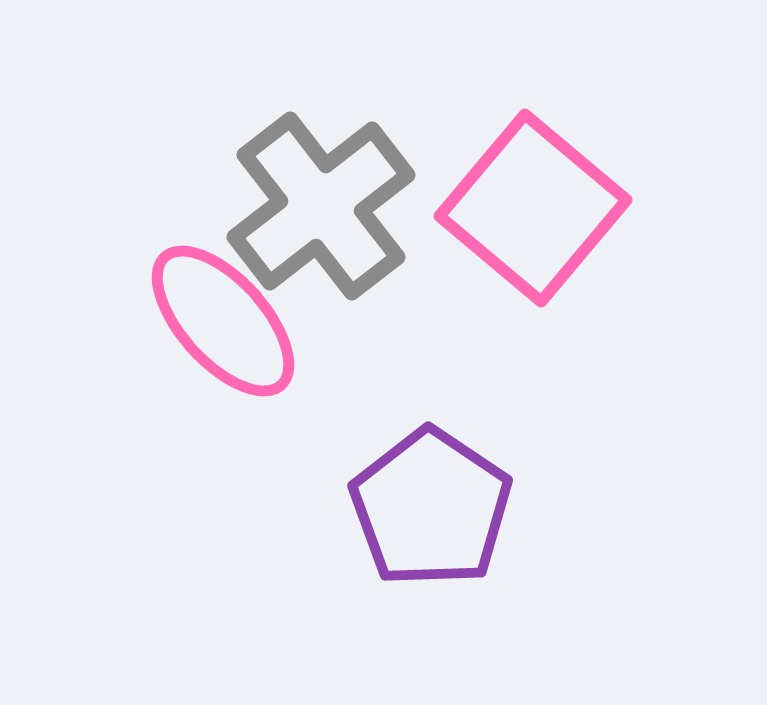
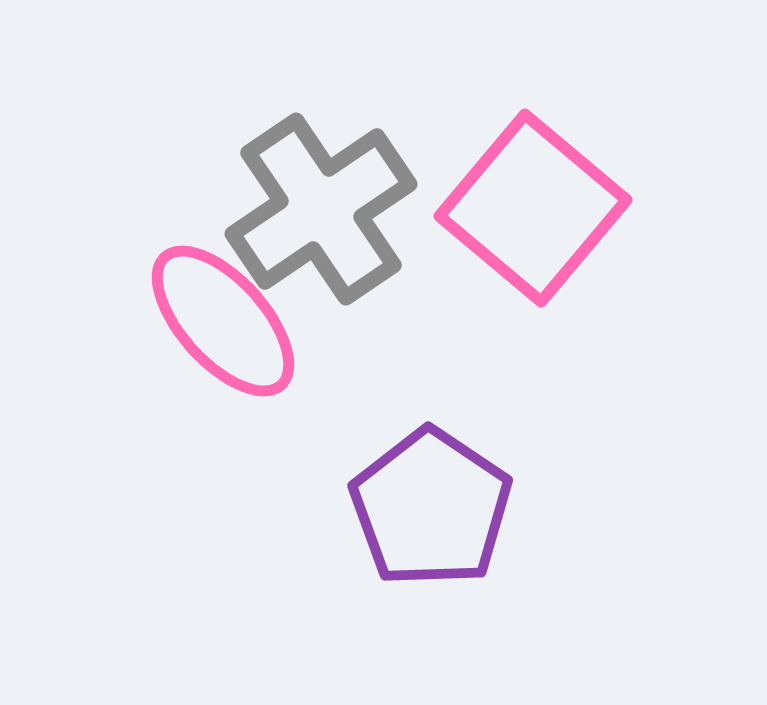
gray cross: moved 3 px down; rotated 4 degrees clockwise
